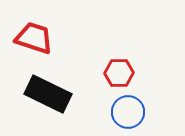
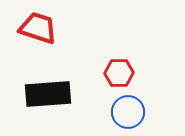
red trapezoid: moved 4 px right, 10 px up
black rectangle: rotated 30 degrees counterclockwise
